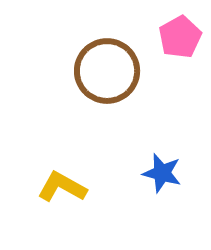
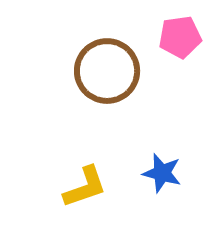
pink pentagon: rotated 21 degrees clockwise
yellow L-shape: moved 23 px right; rotated 132 degrees clockwise
